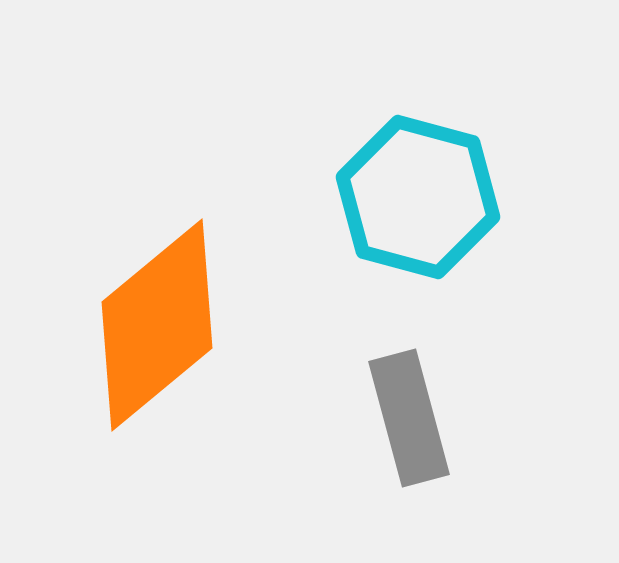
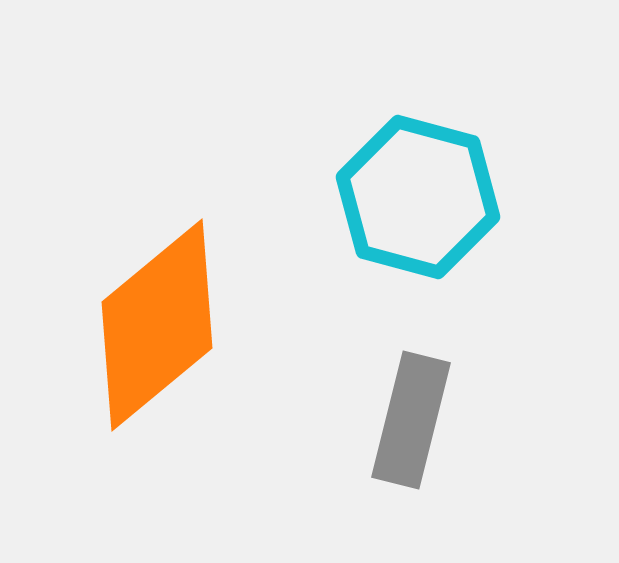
gray rectangle: moved 2 px right, 2 px down; rotated 29 degrees clockwise
